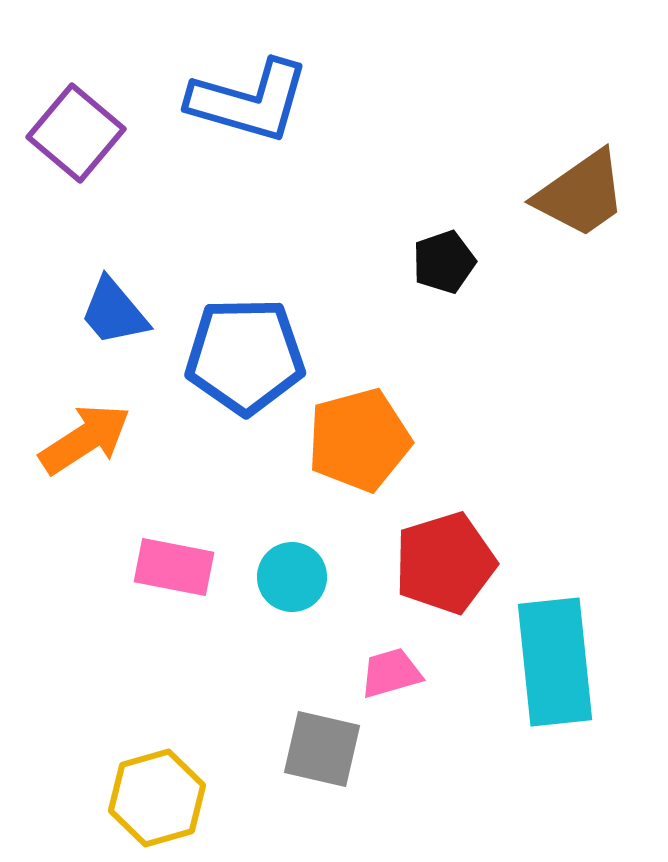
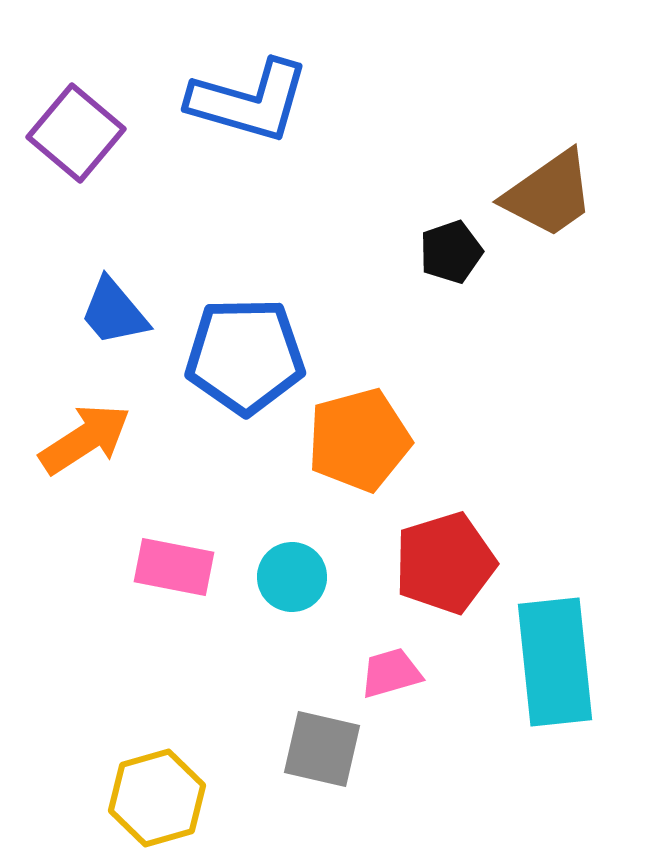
brown trapezoid: moved 32 px left
black pentagon: moved 7 px right, 10 px up
